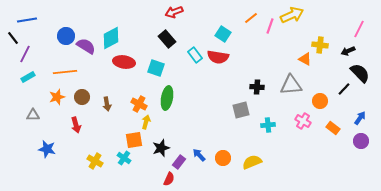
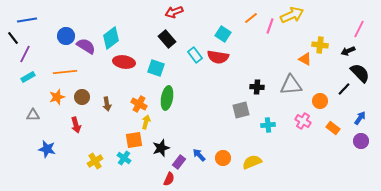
cyan diamond at (111, 38): rotated 10 degrees counterclockwise
yellow cross at (95, 161): rotated 28 degrees clockwise
